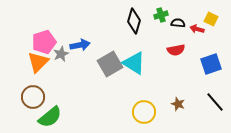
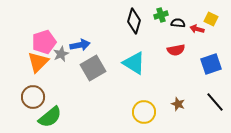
gray square: moved 17 px left, 4 px down
